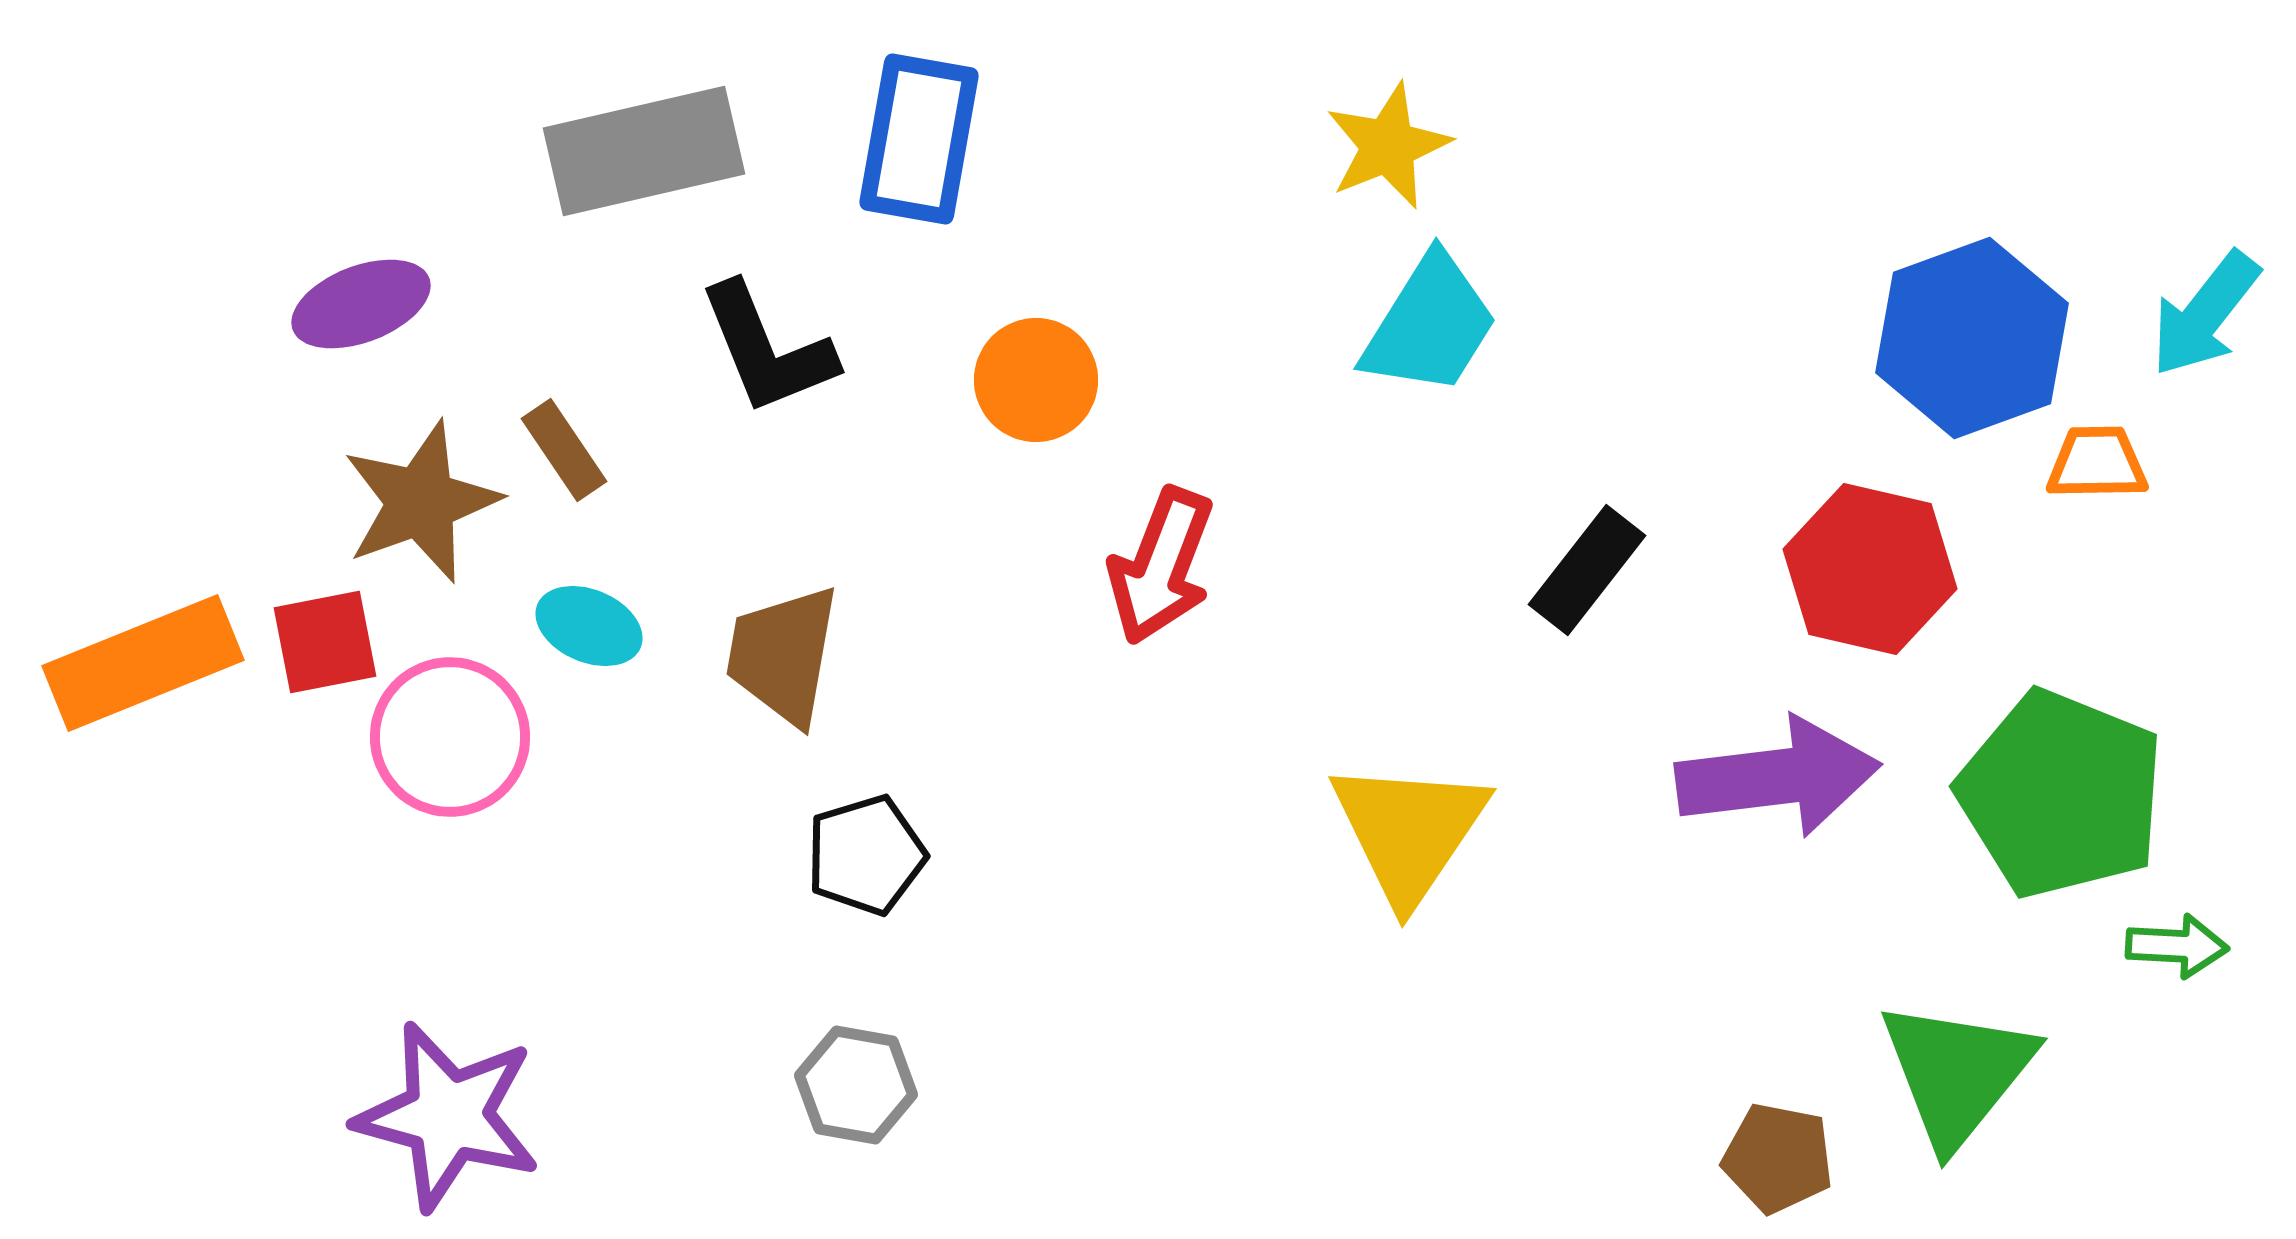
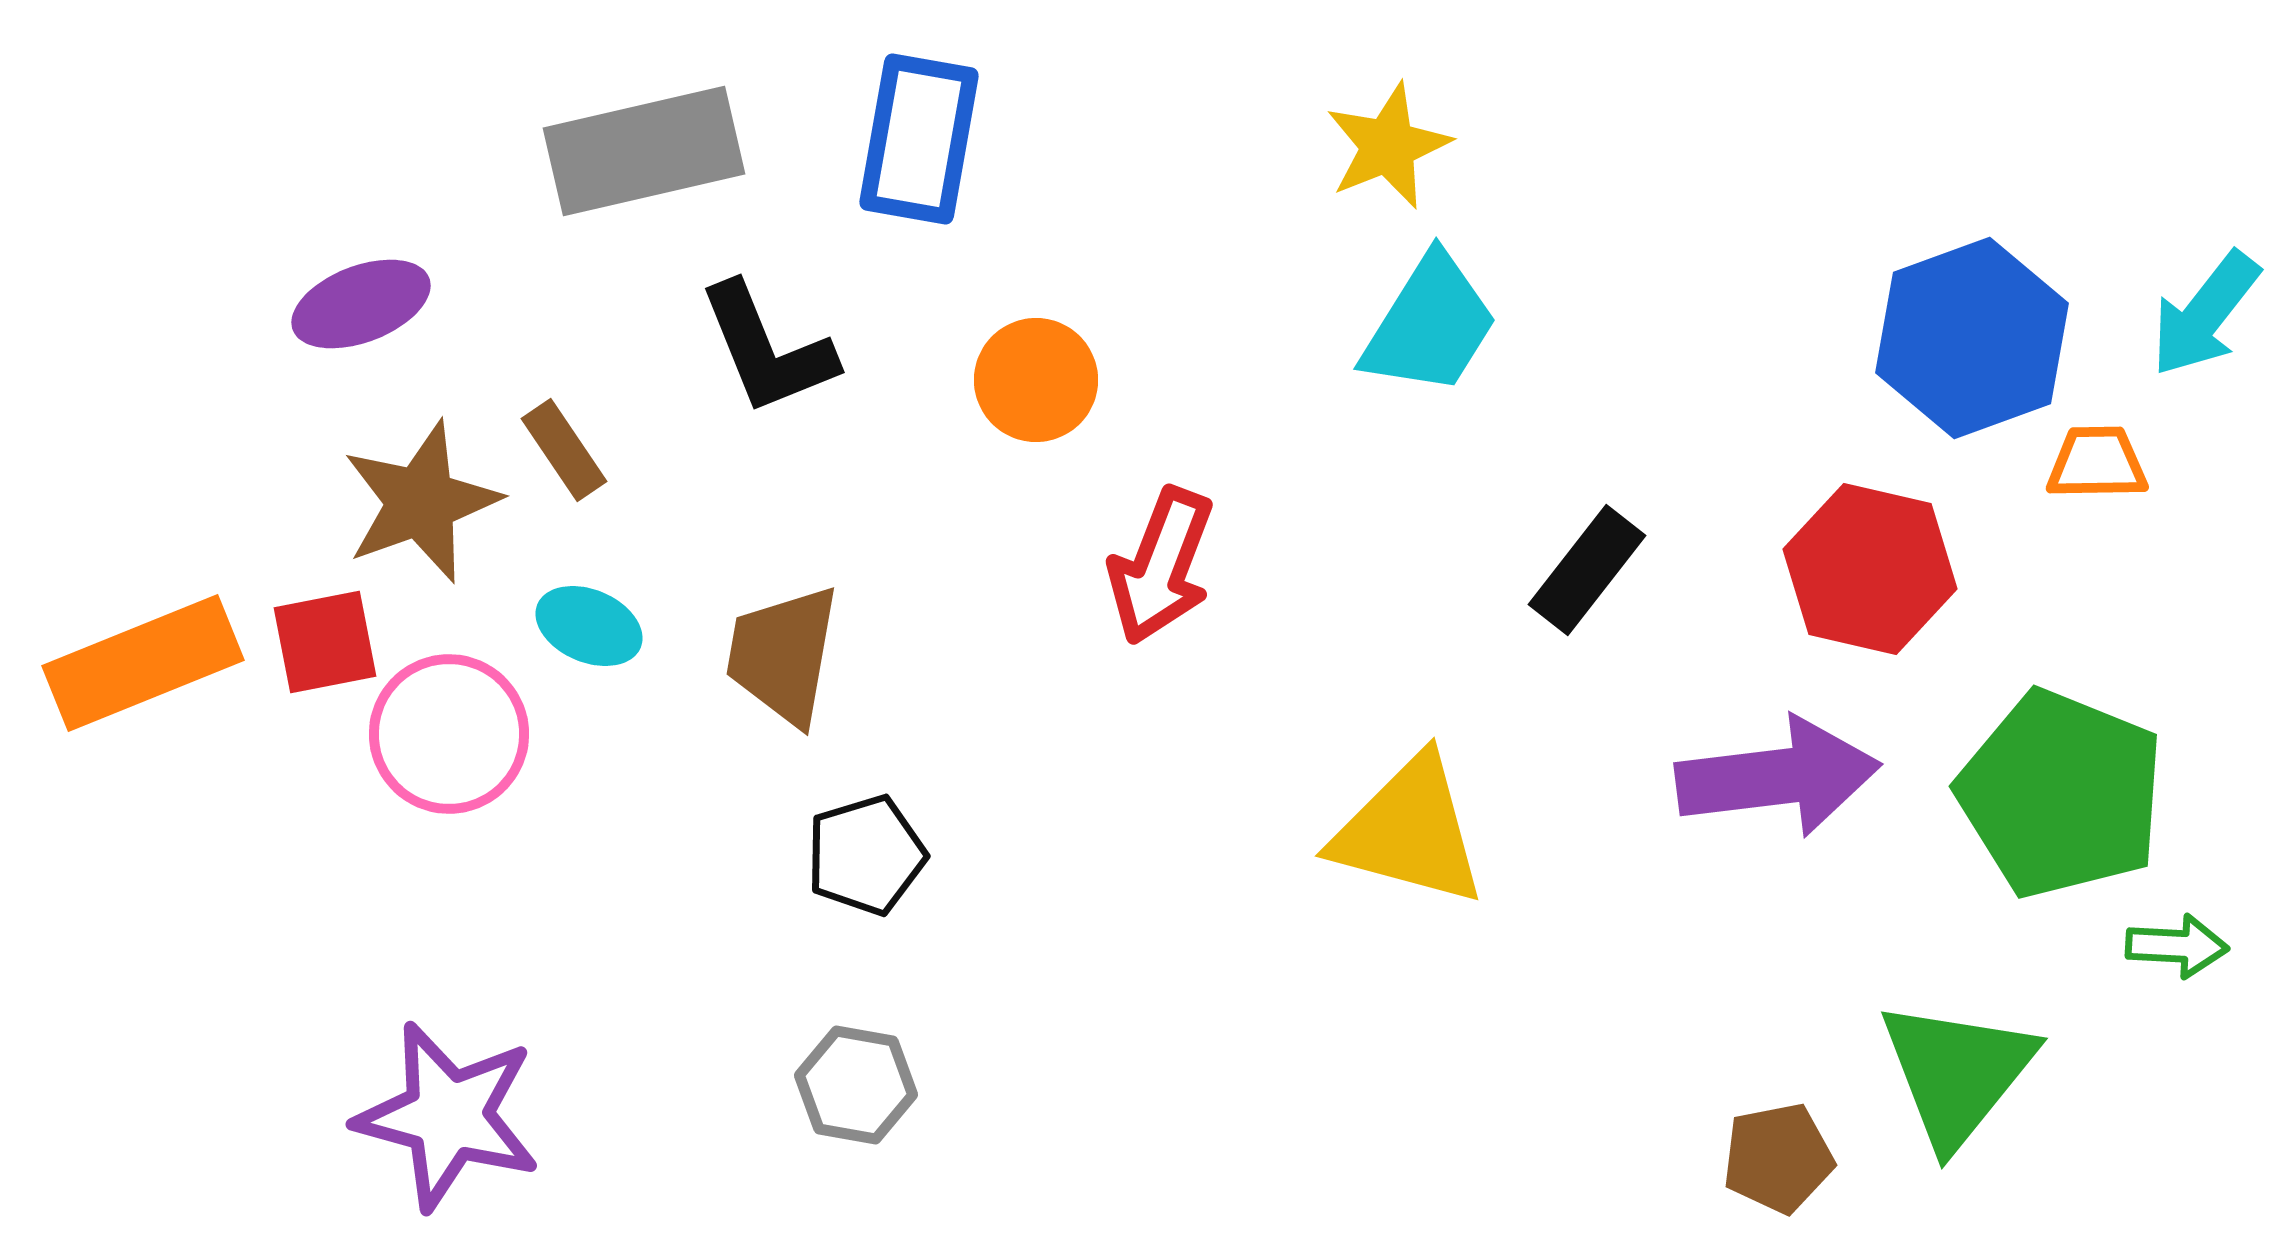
pink circle: moved 1 px left, 3 px up
yellow triangle: rotated 49 degrees counterclockwise
brown pentagon: rotated 22 degrees counterclockwise
